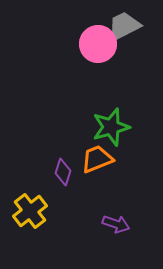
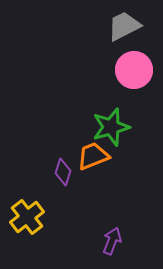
pink circle: moved 36 px right, 26 px down
orange trapezoid: moved 4 px left, 3 px up
yellow cross: moved 3 px left, 6 px down
purple arrow: moved 4 px left, 17 px down; rotated 88 degrees counterclockwise
